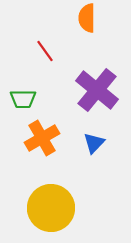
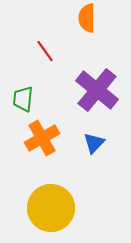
green trapezoid: rotated 96 degrees clockwise
